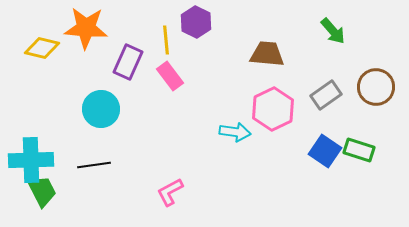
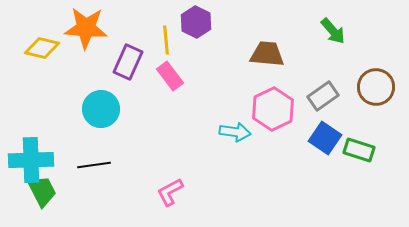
gray rectangle: moved 3 px left, 1 px down
blue square: moved 13 px up
